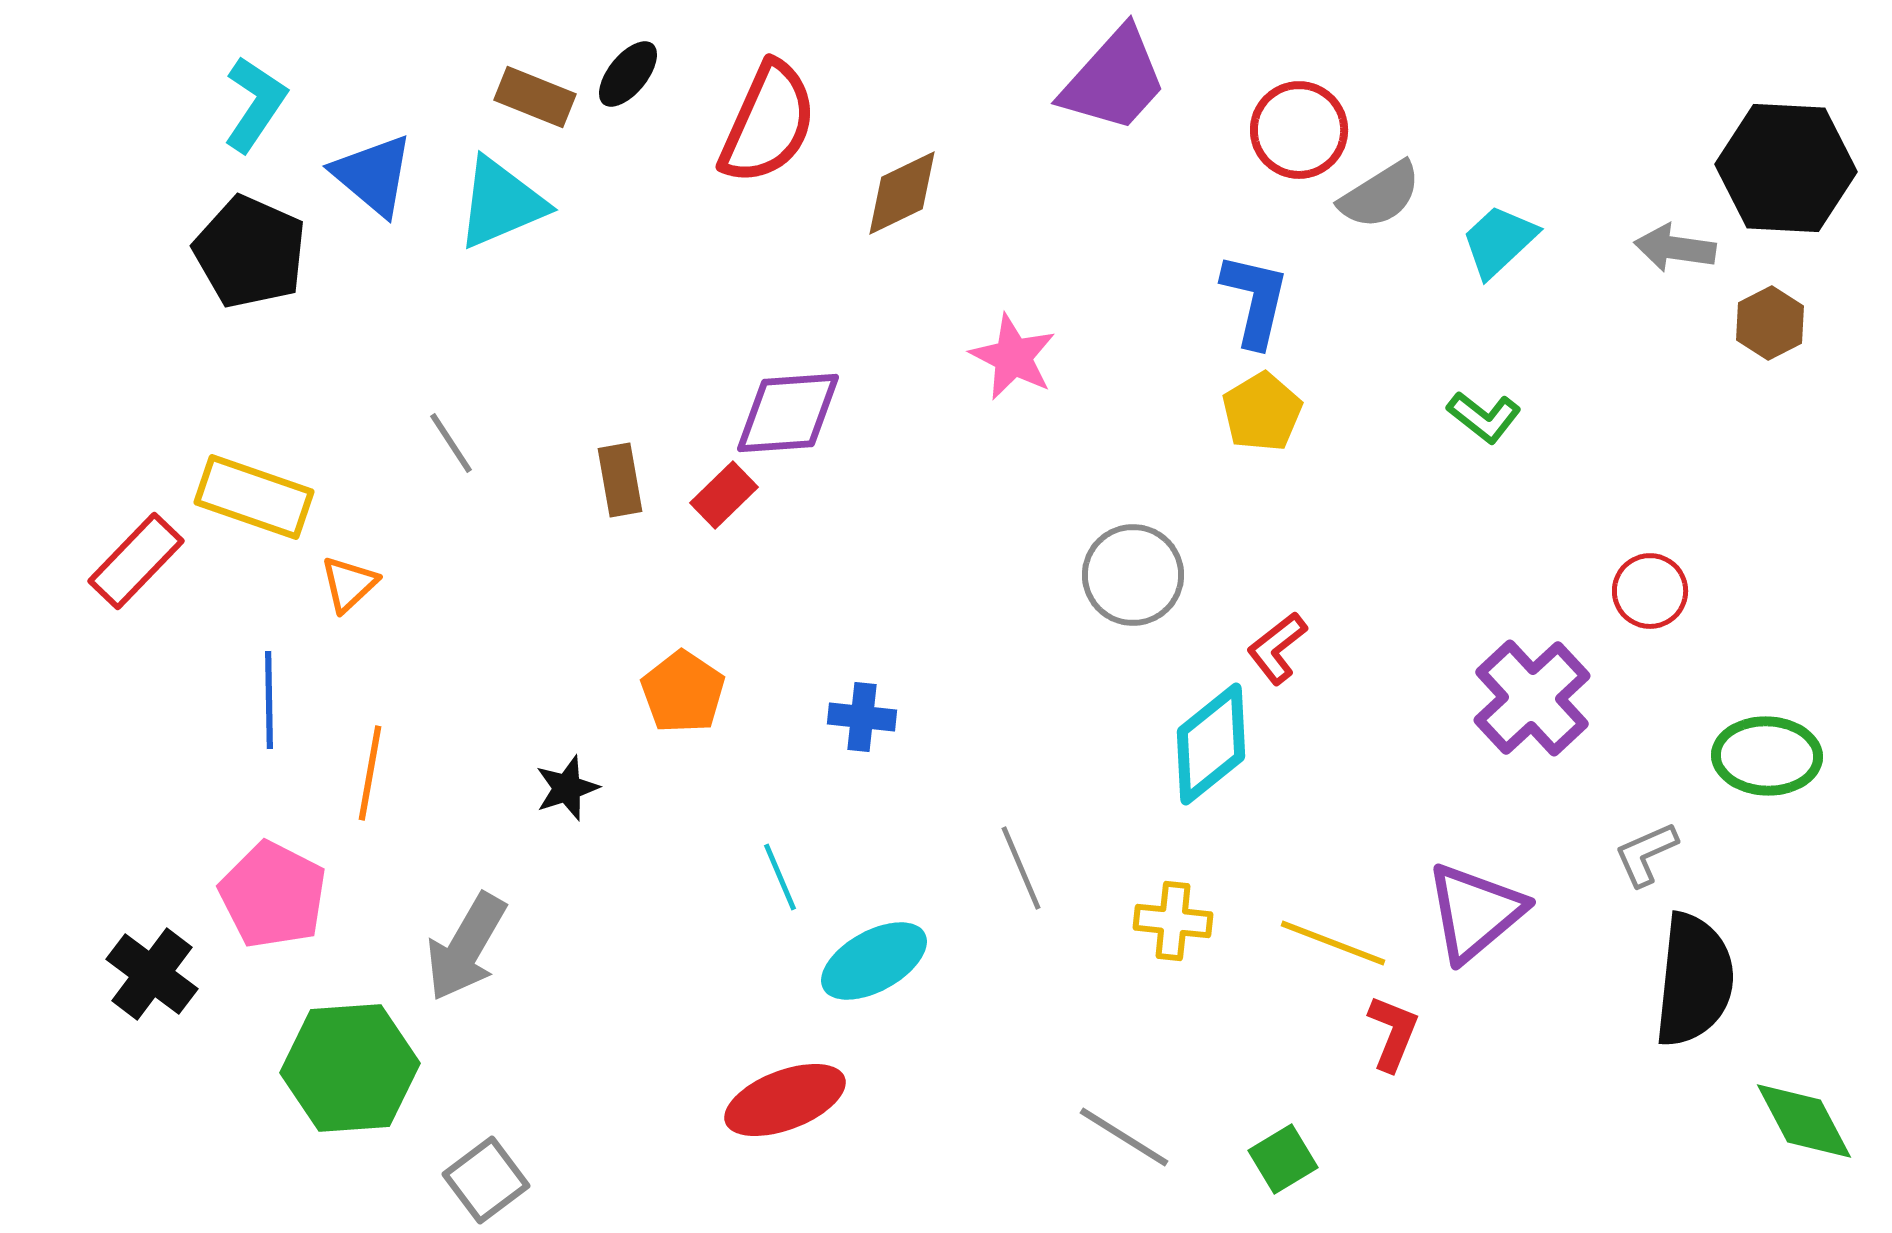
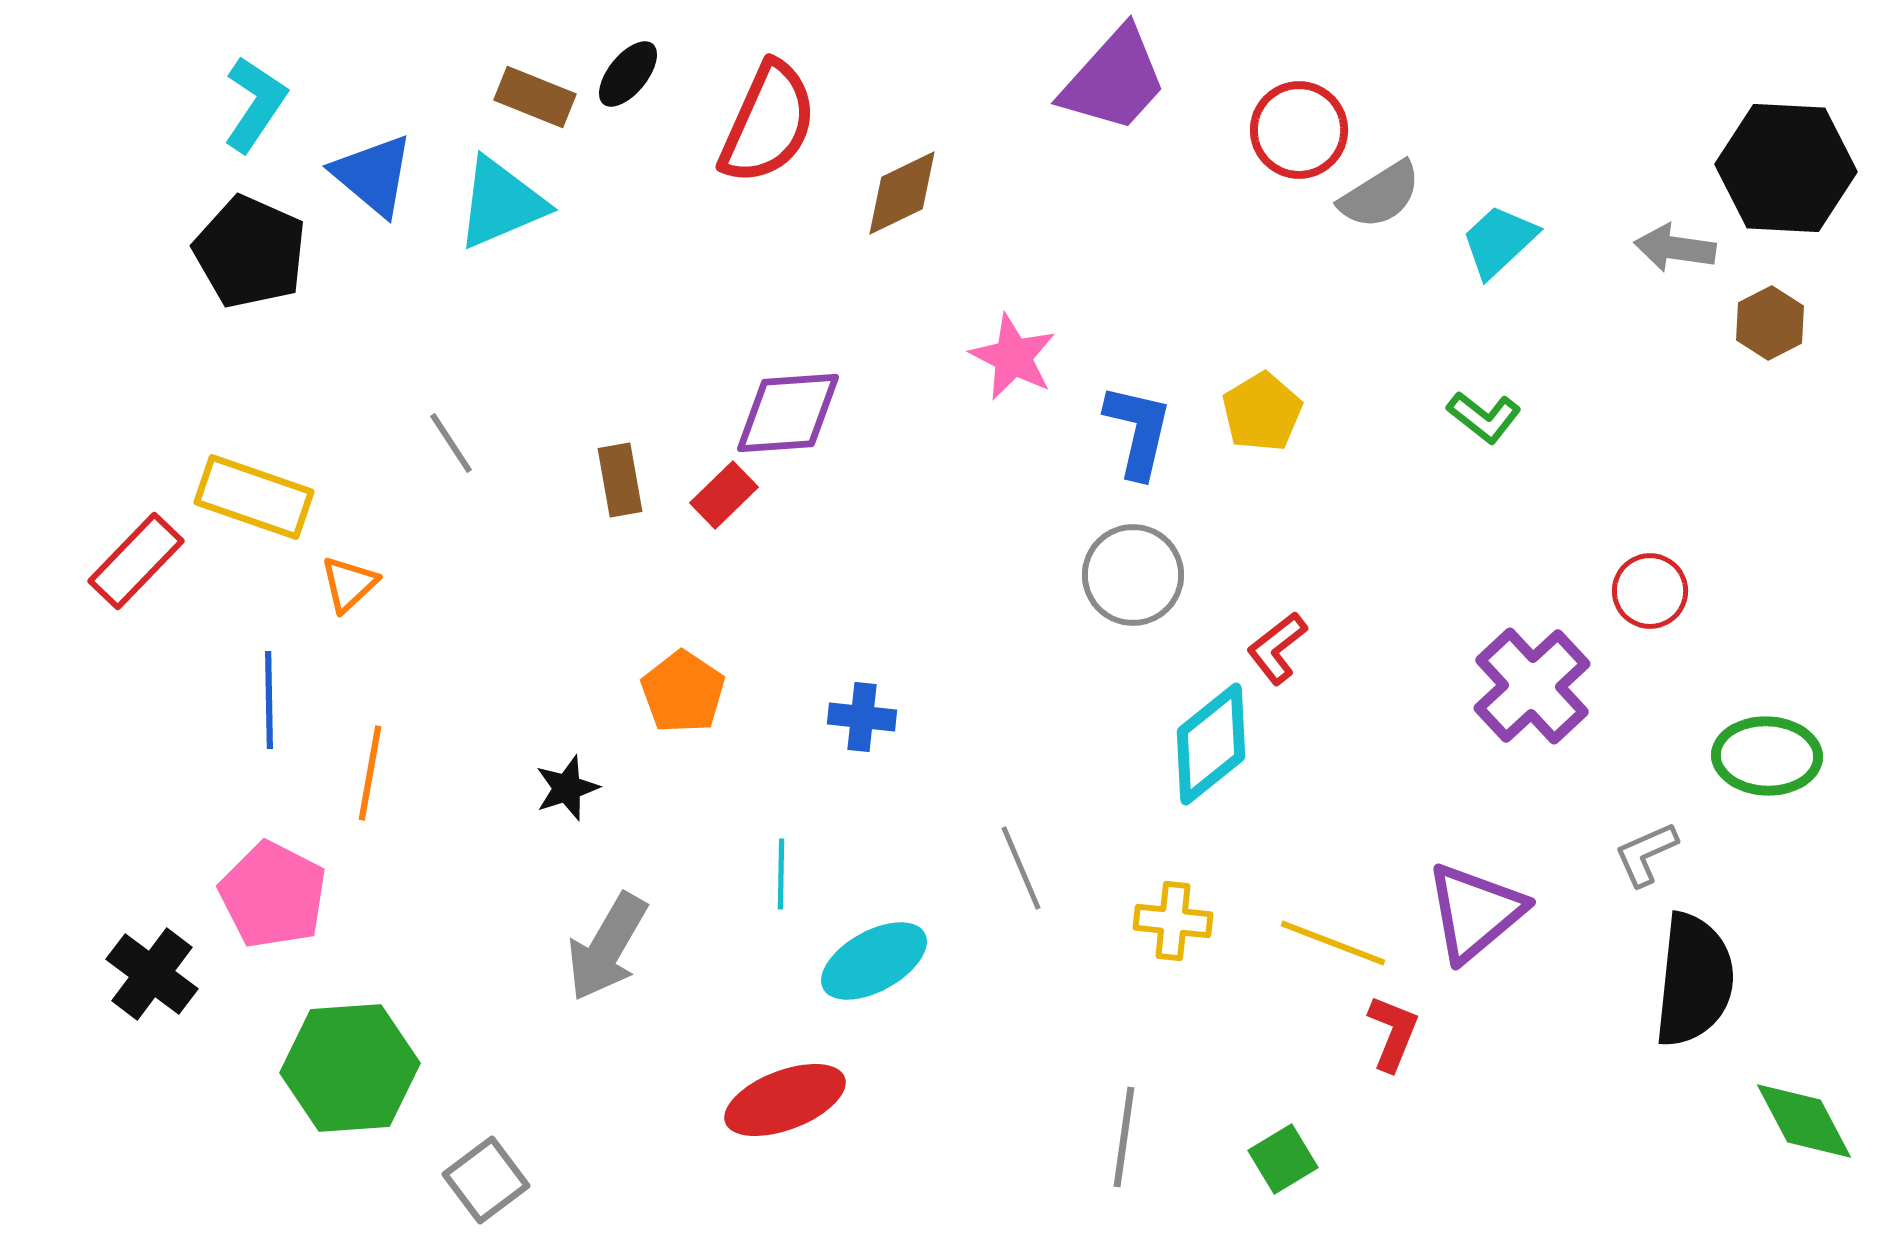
blue L-shape at (1255, 300): moved 117 px left, 131 px down
purple cross at (1532, 698): moved 12 px up
cyan line at (780, 877): moved 1 px right, 3 px up; rotated 24 degrees clockwise
gray arrow at (466, 947): moved 141 px right
gray line at (1124, 1137): rotated 66 degrees clockwise
